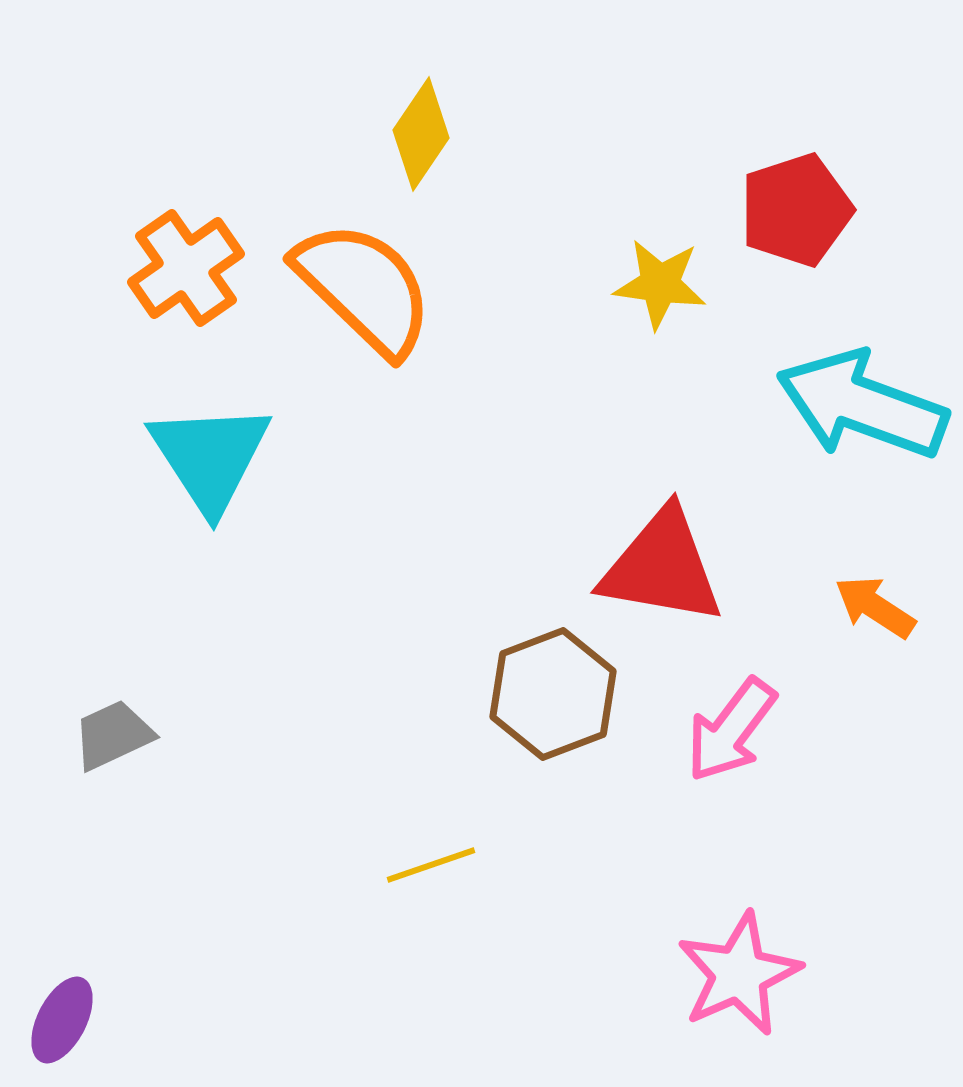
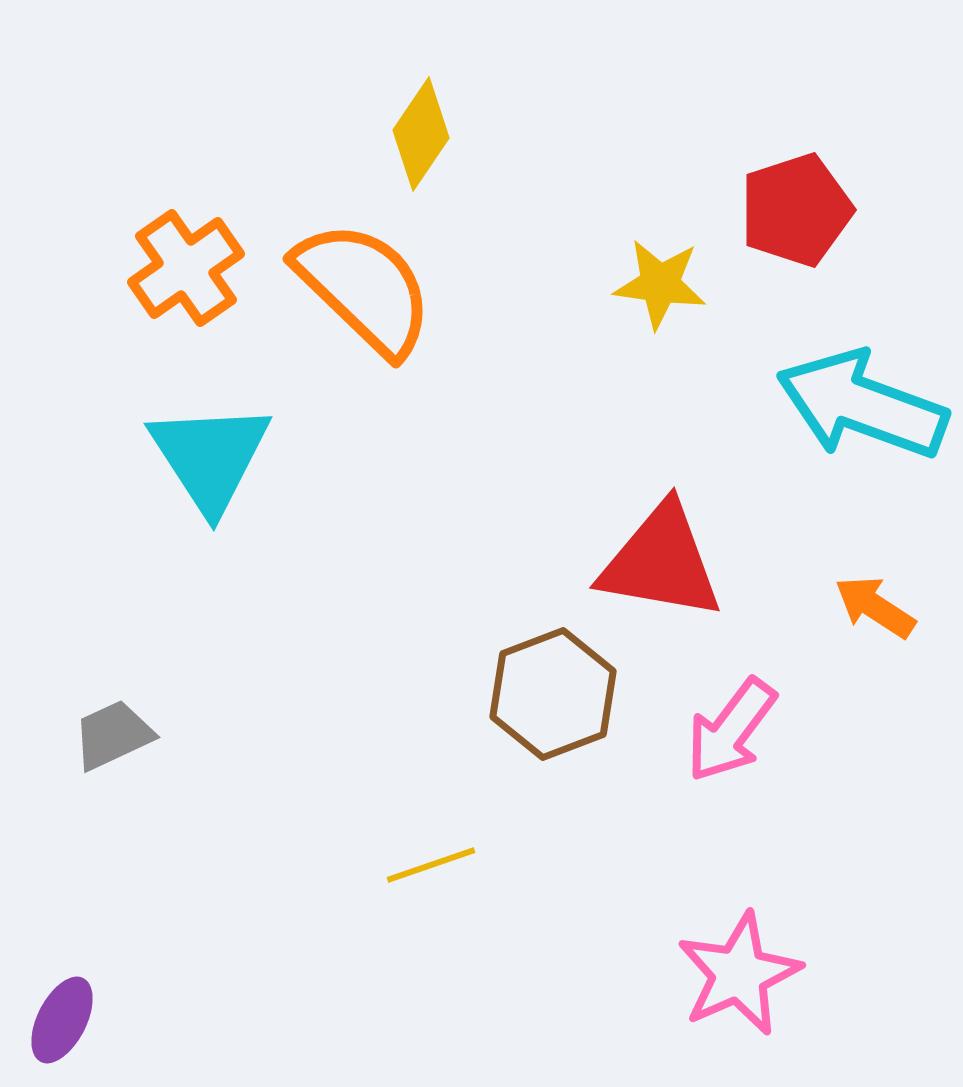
red triangle: moved 1 px left, 5 px up
